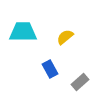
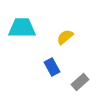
cyan trapezoid: moved 1 px left, 4 px up
blue rectangle: moved 2 px right, 2 px up
